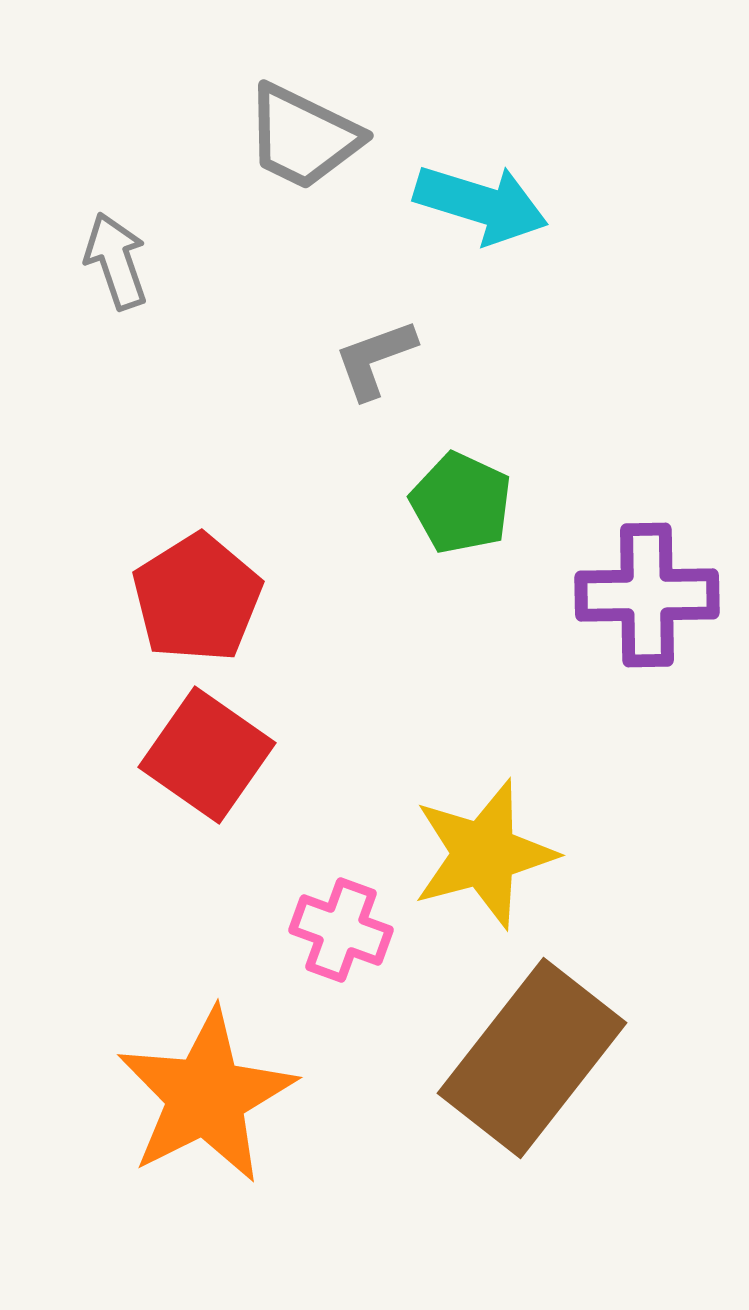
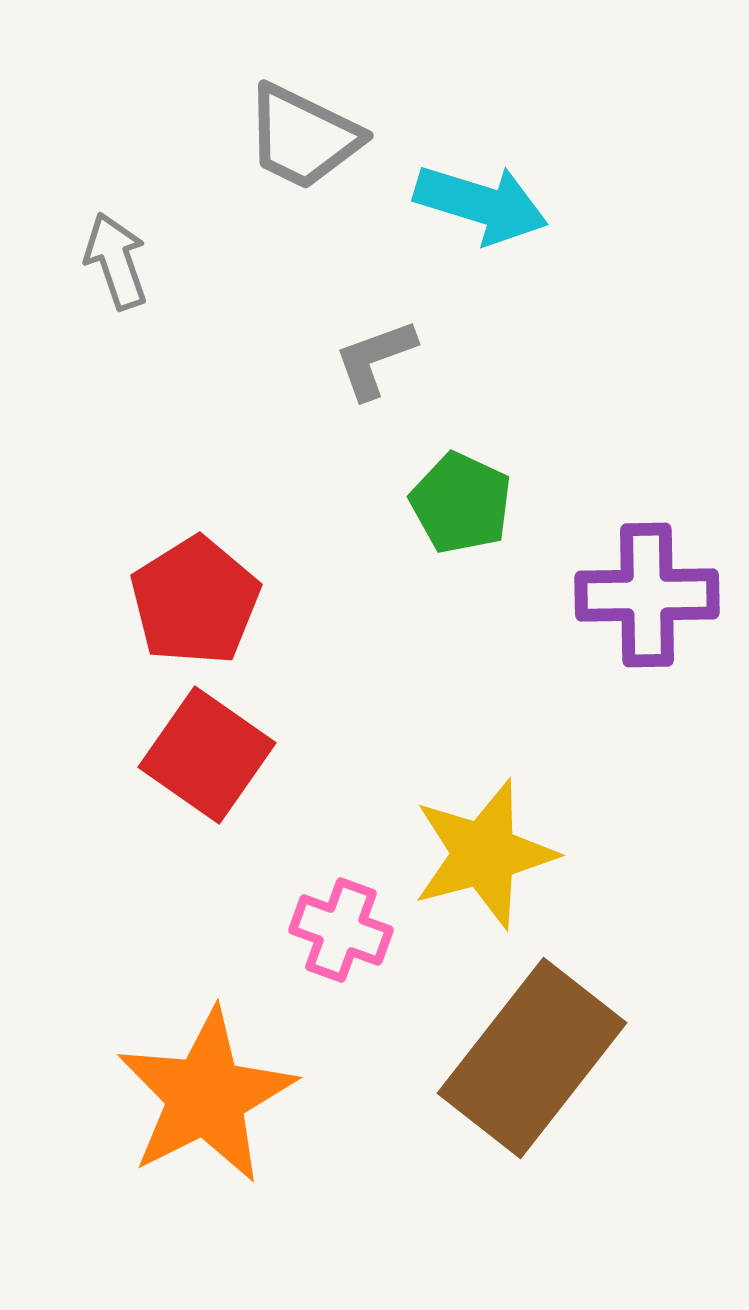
red pentagon: moved 2 px left, 3 px down
